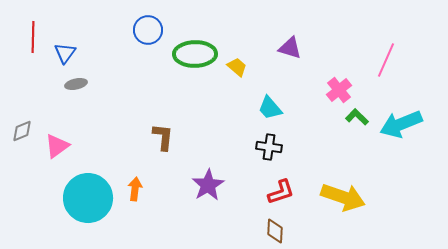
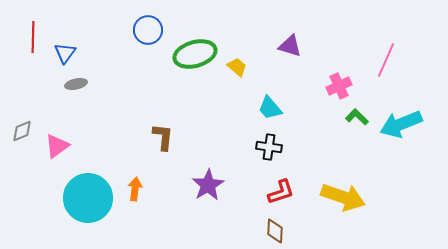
purple triangle: moved 2 px up
green ellipse: rotated 15 degrees counterclockwise
pink cross: moved 4 px up; rotated 15 degrees clockwise
